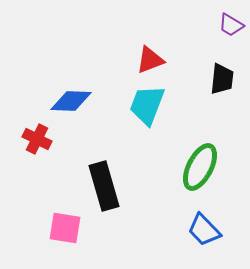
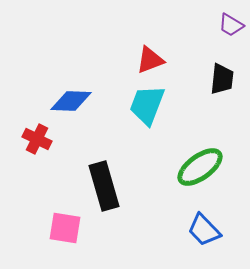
green ellipse: rotated 27 degrees clockwise
